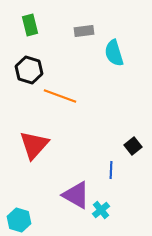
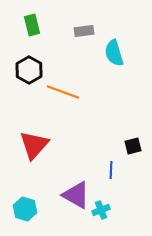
green rectangle: moved 2 px right
black hexagon: rotated 12 degrees clockwise
orange line: moved 3 px right, 4 px up
black square: rotated 24 degrees clockwise
cyan cross: rotated 18 degrees clockwise
cyan hexagon: moved 6 px right, 11 px up
